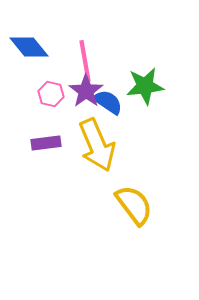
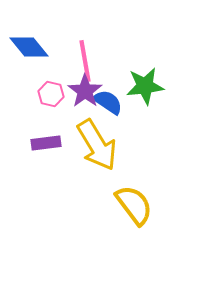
purple star: moved 1 px left
yellow arrow: rotated 8 degrees counterclockwise
